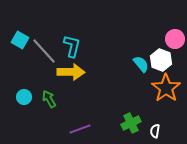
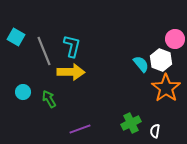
cyan square: moved 4 px left, 3 px up
gray line: rotated 20 degrees clockwise
cyan circle: moved 1 px left, 5 px up
